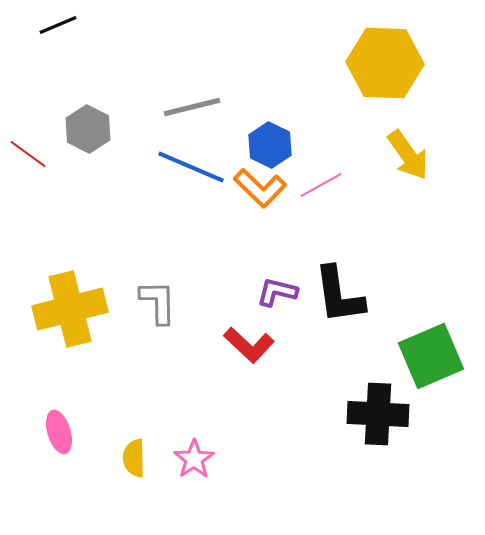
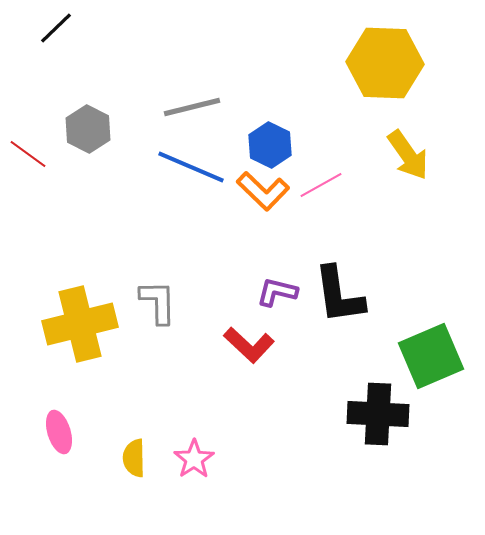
black line: moved 2 px left, 3 px down; rotated 21 degrees counterclockwise
orange L-shape: moved 3 px right, 3 px down
yellow cross: moved 10 px right, 15 px down
